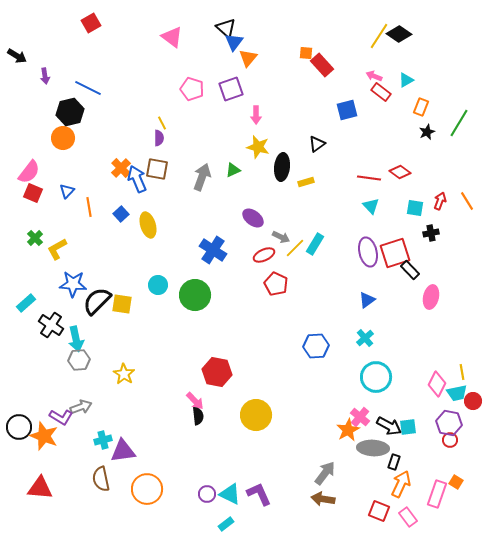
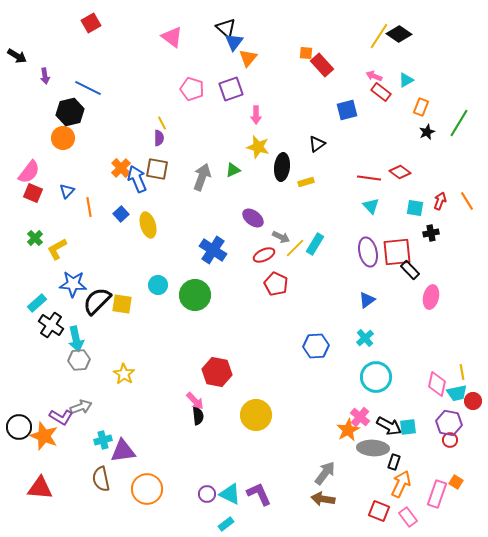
red square at (395, 253): moved 2 px right, 1 px up; rotated 12 degrees clockwise
cyan rectangle at (26, 303): moved 11 px right
pink diamond at (437, 384): rotated 15 degrees counterclockwise
